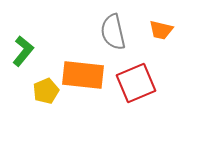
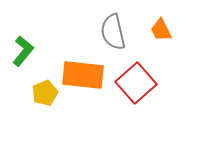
orange trapezoid: rotated 50 degrees clockwise
red square: rotated 18 degrees counterclockwise
yellow pentagon: moved 1 px left, 2 px down
